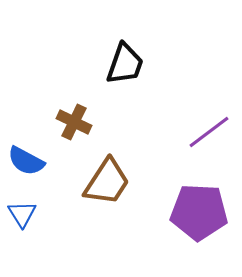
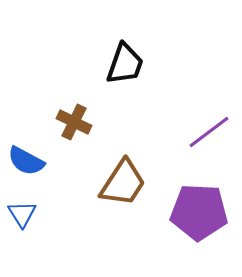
brown trapezoid: moved 16 px right, 1 px down
